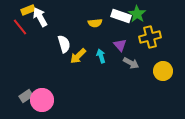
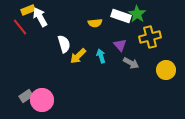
yellow circle: moved 3 px right, 1 px up
